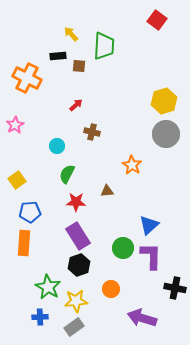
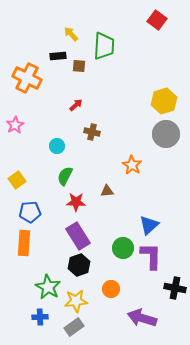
green semicircle: moved 2 px left, 2 px down
